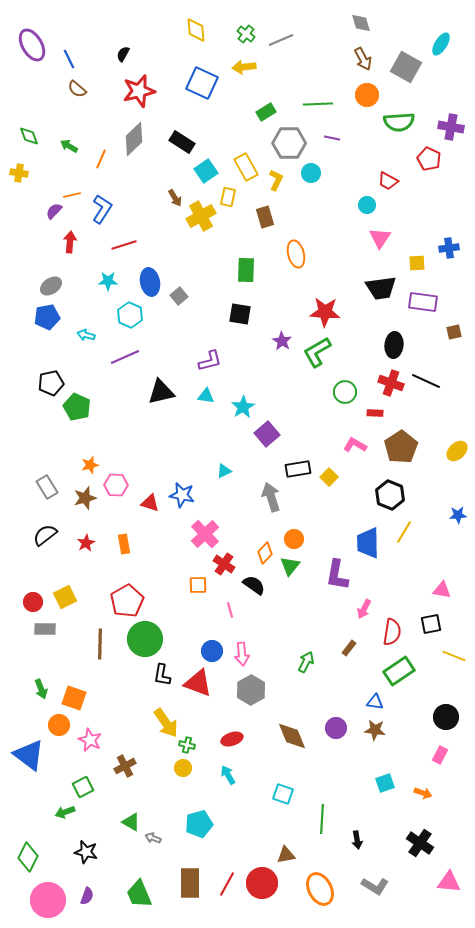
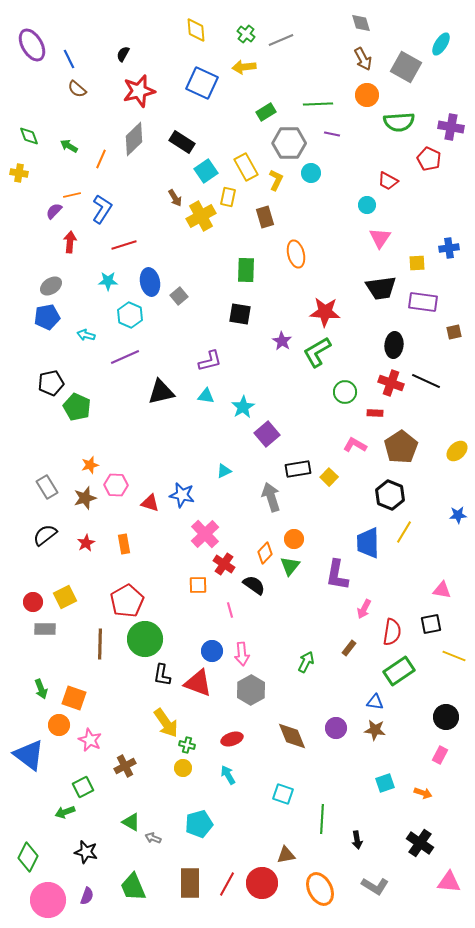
purple line at (332, 138): moved 4 px up
green trapezoid at (139, 894): moved 6 px left, 7 px up
